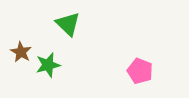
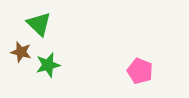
green triangle: moved 29 px left
brown star: rotated 15 degrees counterclockwise
